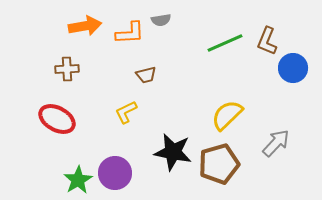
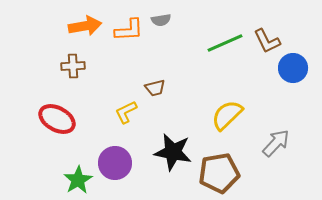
orange L-shape: moved 1 px left, 3 px up
brown L-shape: rotated 48 degrees counterclockwise
brown cross: moved 6 px right, 3 px up
brown trapezoid: moved 9 px right, 13 px down
brown pentagon: moved 9 px down; rotated 6 degrees clockwise
purple circle: moved 10 px up
